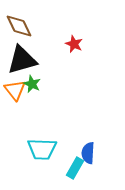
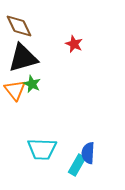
black triangle: moved 1 px right, 2 px up
cyan rectangle: moved 2 px right, 3 px up
